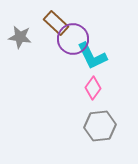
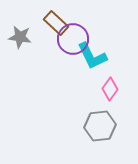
pink diamond: moved 17 px right, 1 px down
